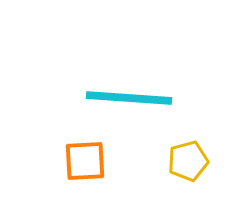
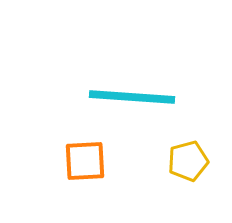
cyan line: moved 3 px right, 1 px up
